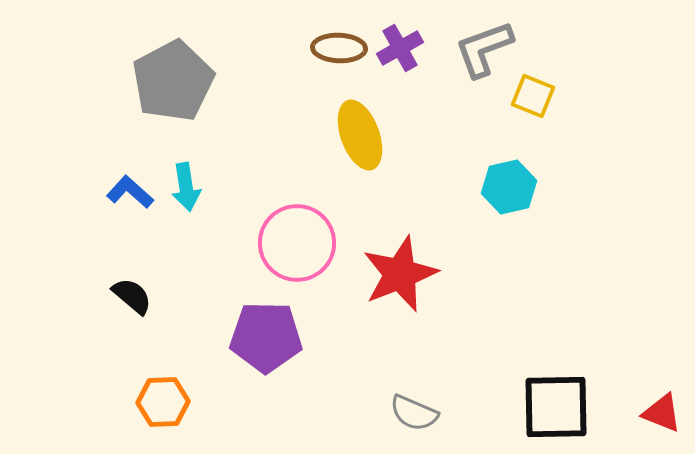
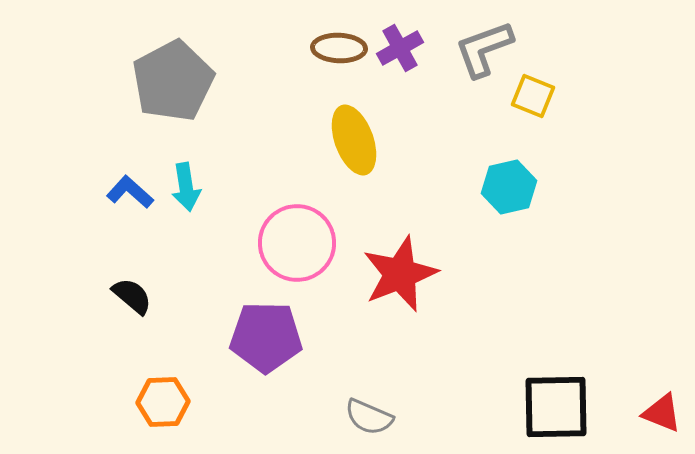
yellow ellipse: moved 6 px left, 5 px down
gray semicircle: moved 45 px left, 4 px down
